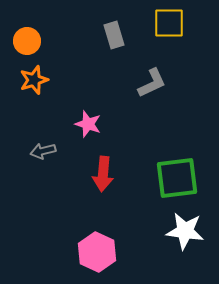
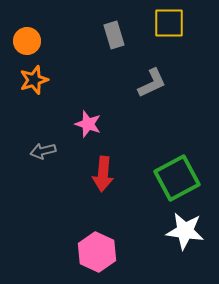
green square: rotated 21 degrees counterclockwise
